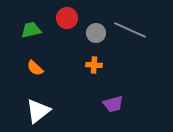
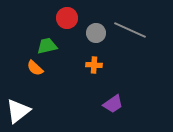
green trapezoid: moved 16 px right, 16 px down
purple trapezoid: rotated 20 degrees counterclockwise
white triangle: moved 20 px left
